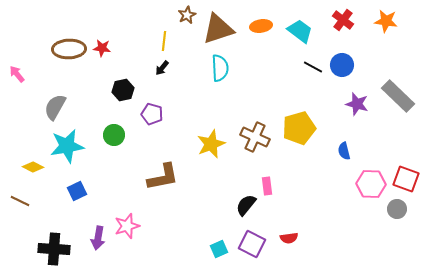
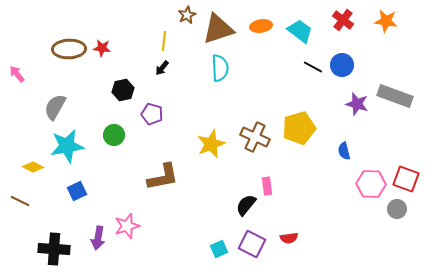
gray rectangle: moved 3 px left; rotated 24 degrees counterclockwise
